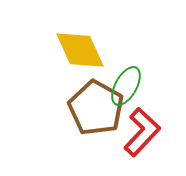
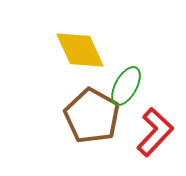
brown pentagon: moved 4 px left, 8 px down
red L-shape: moved 13 px right
